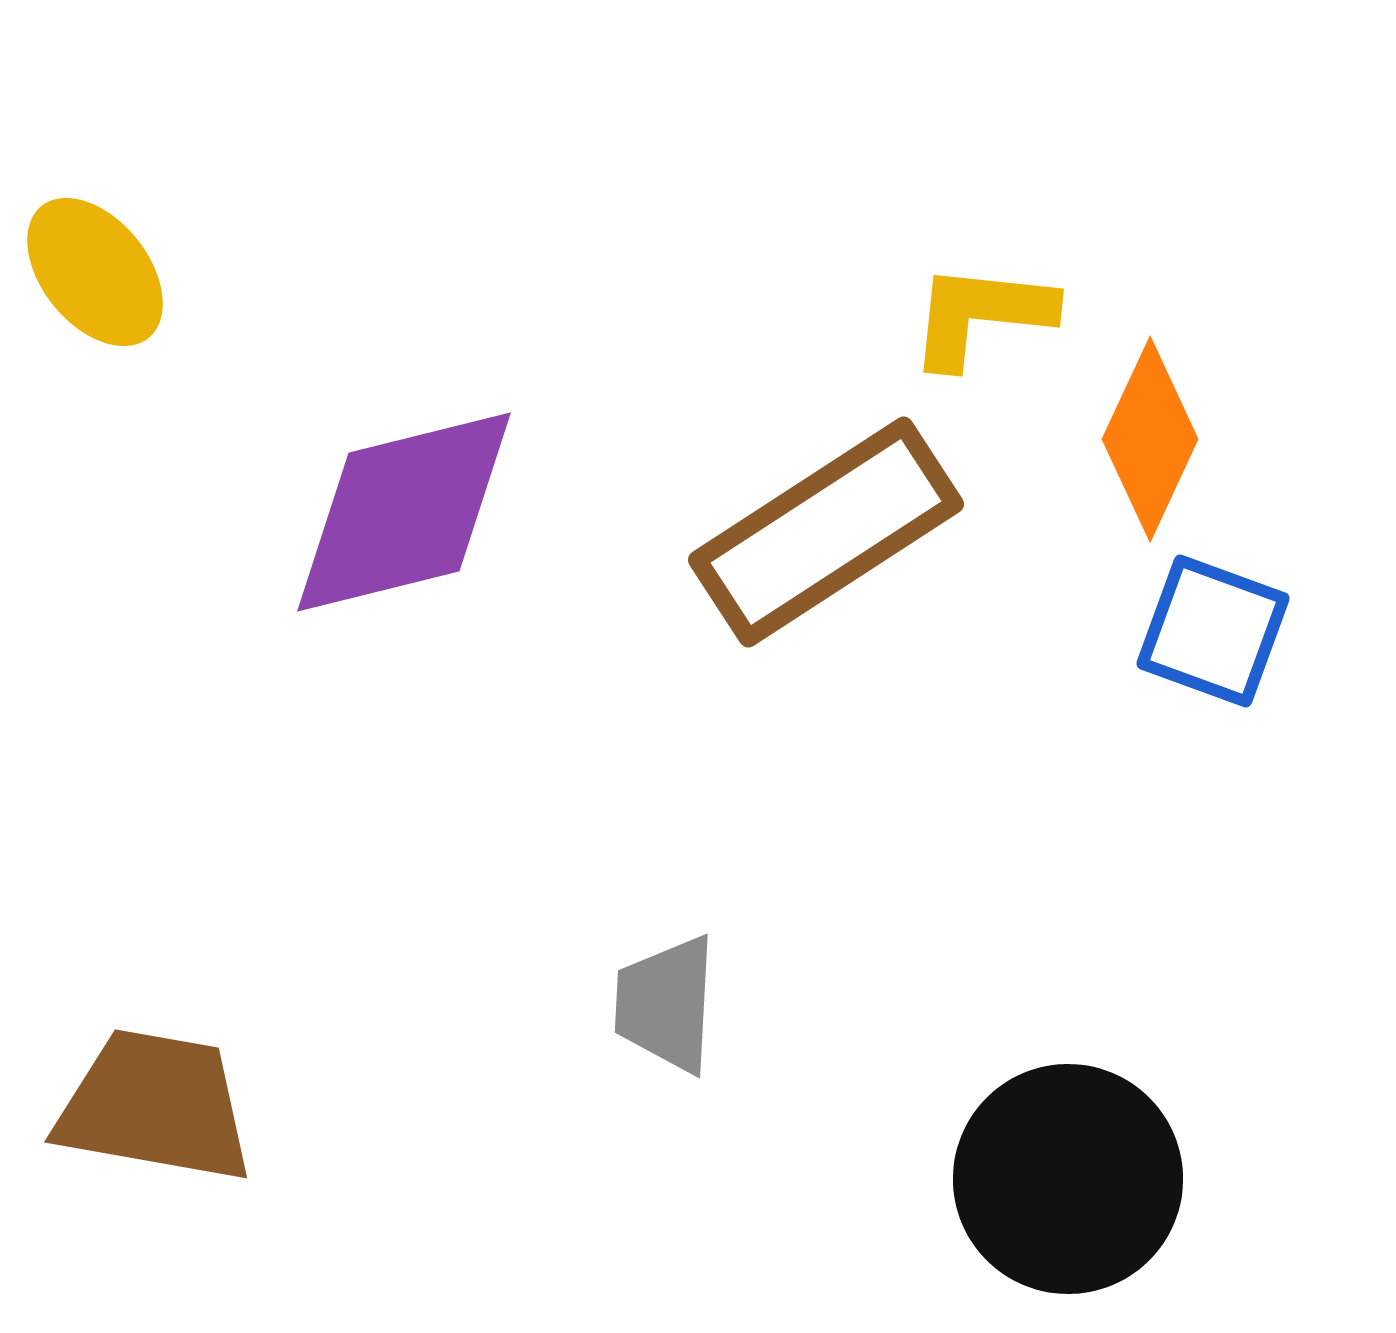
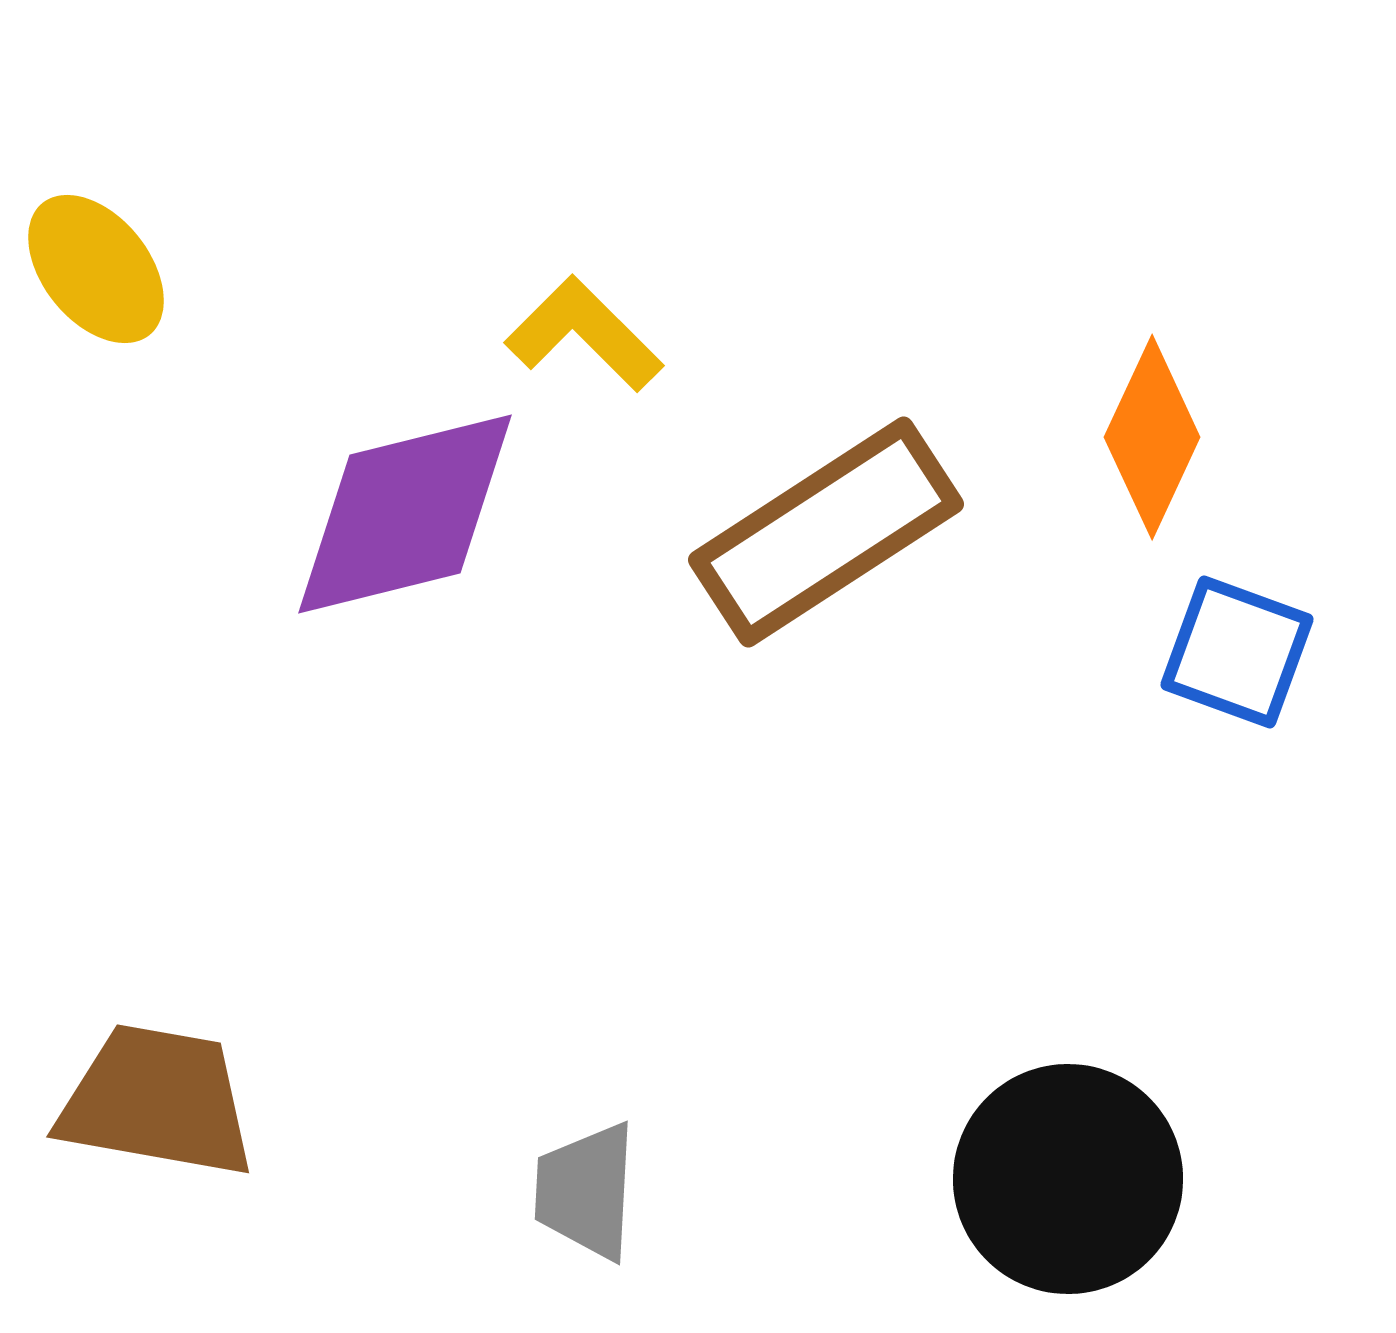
yellow ellipse: moved 1 px right, 3 px up
yellow L-shape: moved 397 px left, 19 px down; rotated 39 degrees clockwise
orange diamond: moved 2 px right, 2 px up
purple diamond: moved 1 px right, 2 px down
blue square: moved 24 px right, 21 px down
gray trapezoid: moved 80 px left, 187 px down
brown trapezoid: moved 2 px right, 5 px up
